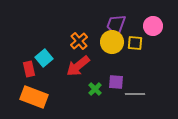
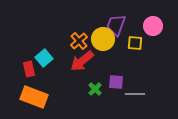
yellow circle: moved 9 px left, 3 px up
red arrow: moved 4 px right, 5 px up
